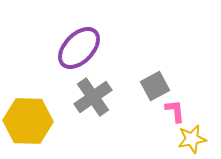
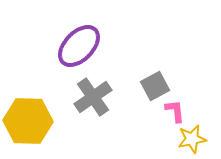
purple ellipse: moved 2 px up
